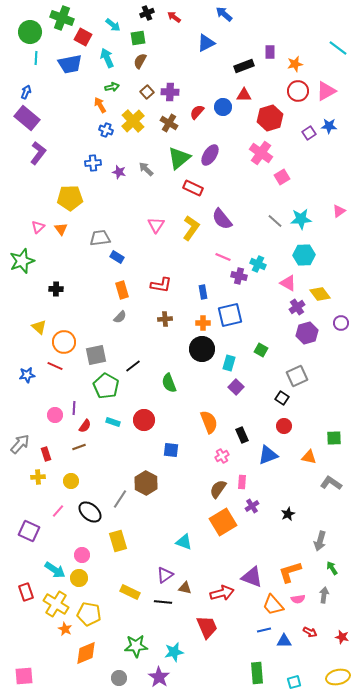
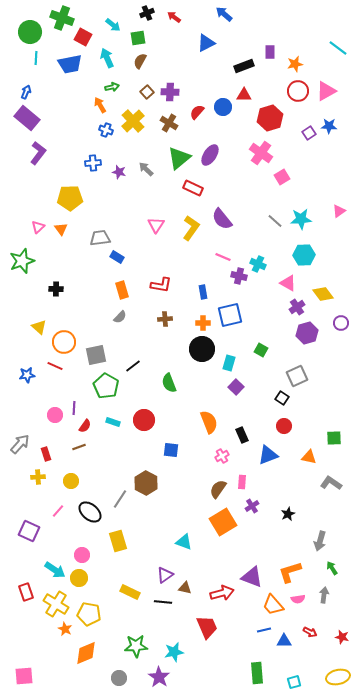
yellow diamond at (320, 294): moved 3 px right
